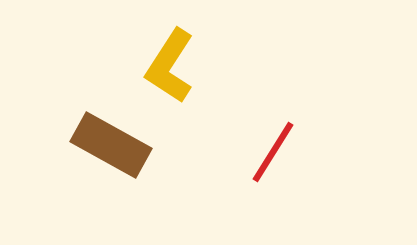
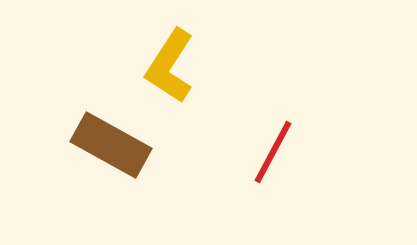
red line: rotated 4 degrees counterclockwise
